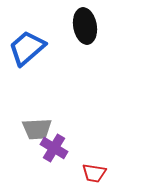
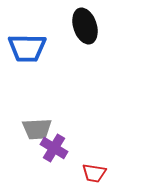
black ellipse: rotated 8 degrees counterclockwise
blue trapezoid: rotated 138 degrees counterclockwise
